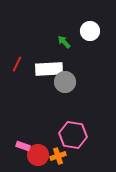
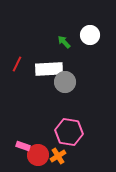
white circle: moved 4 px down
pink hexagon: moved 4 px left, 3 px up
orange cross: rotated 14 degrees counterclockwise
